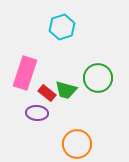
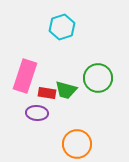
pink rectangle: moved 3 px down
red rectangle: rotated 30 degrees counterclockwise
